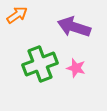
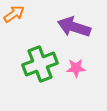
orange arrow: moved 3 px left, 1 px up
pink star: rotated 18 degrees counterclockwise
